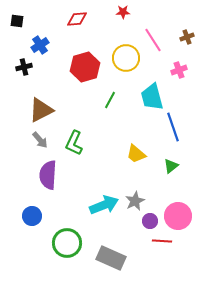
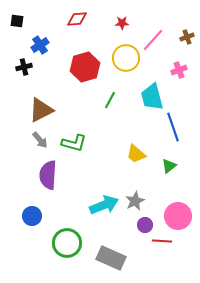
red star: moved 1 px left, 11 px down
pink line: rotated 75 degrees clockwise
green L-shape: rotated 100 degrees counterclockwise
green triangle: moved 2 px left
purple circle: moved 5 px left, 4 px down
